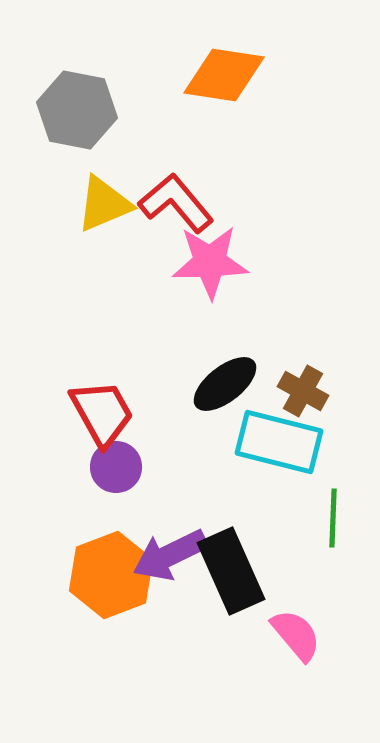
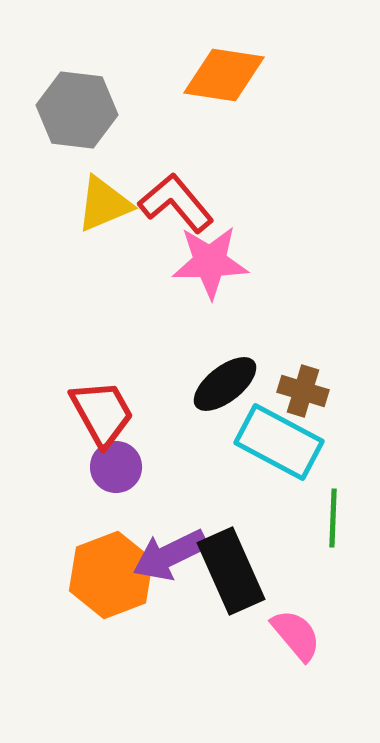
gray hexagon: rotated 4 degrees counterclockwise
brown cross: rotated 12 degrees counterclockwise
cyan rectangle: rotated 14 degrees clockwise
